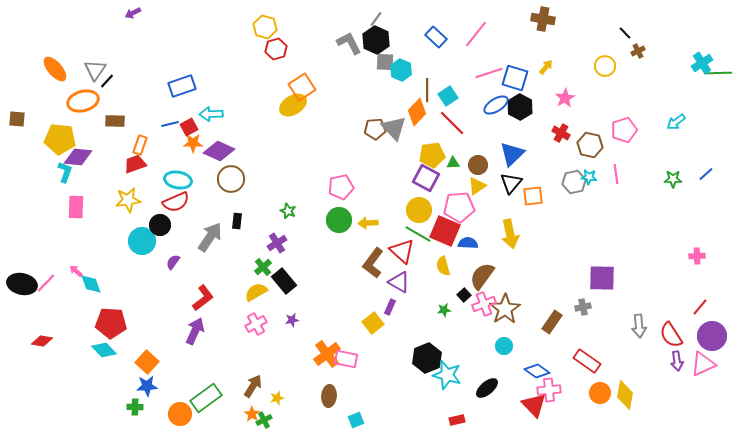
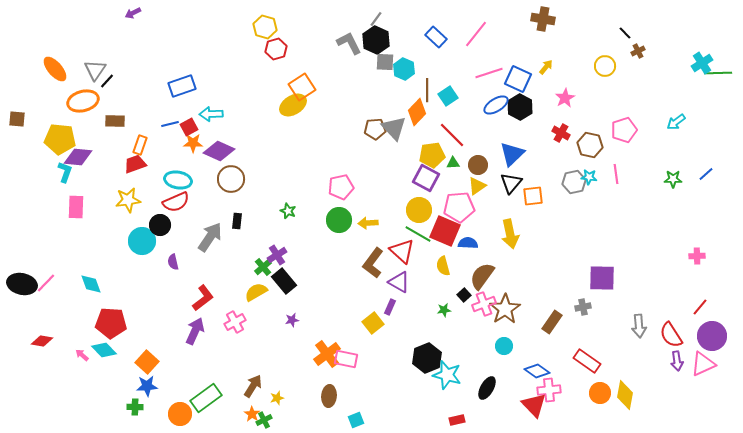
cyan hexagon at (401, 70): moved 3 px right, 1 px up
blue square at (515, 78): moved 3 px right, 1 px down; rotated 8 degrees clockwise
red line at (452, 123): moved 12 px down
purple cross at (277, 243): moved 12 px down
purple semicircle at (173, 262): rotated 49 degrees counterclockwise
pink arrow at (76, 271): moved 6 px right, 84 px down
pink cross at (256, 324): moved 21 px left, 2 px up
black ellipse at (487, 388): rotated 20 degrees counterclockwise
